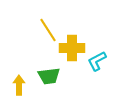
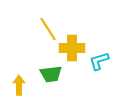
yellow line: moved 1 px up
cyan L-shape: moved 2 px right; rotated 10 degrees clockwise
green trapezoid: moved 2 px right, 2 px up
